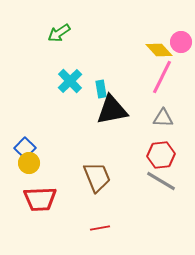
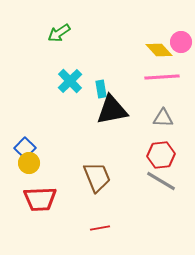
pink line: rotated 60 degrees clockwise
